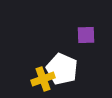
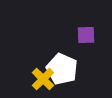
yellow cross: rotated 25 degrees counterclockwise
